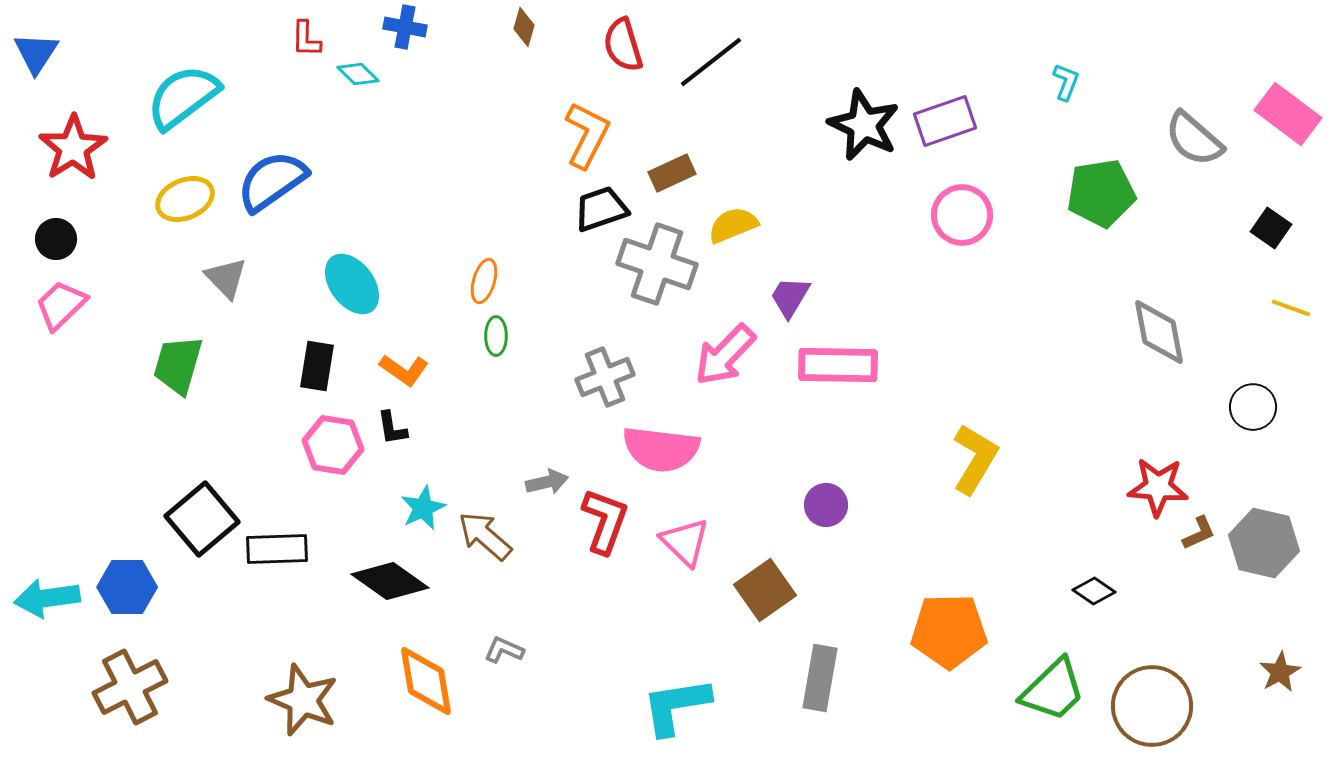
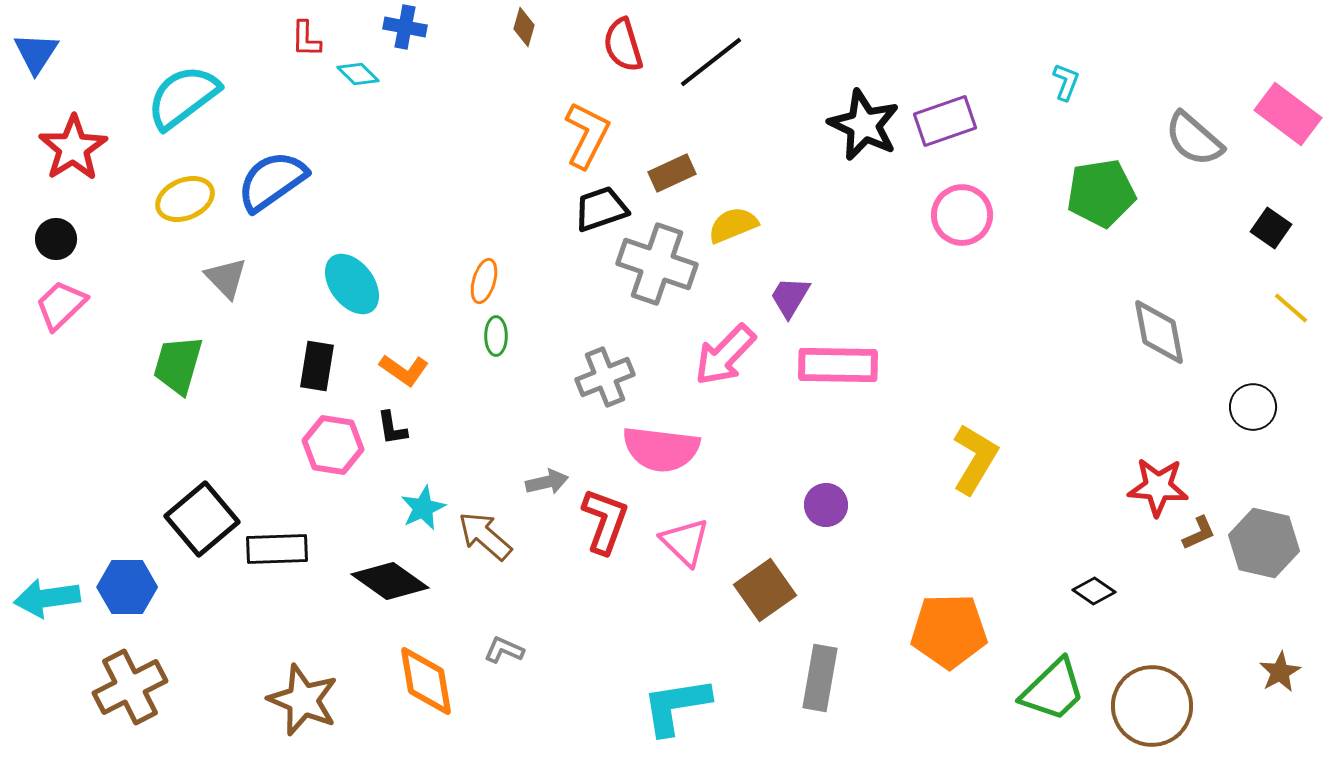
yellow line at (1291, 308): rotated 21 degrees clockwise
